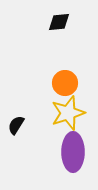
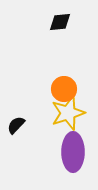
black diamond: moved 1 px right
orange circle: moved 1 px left, 6 px down
black semicircle: rotated 12 degrees clockwise
